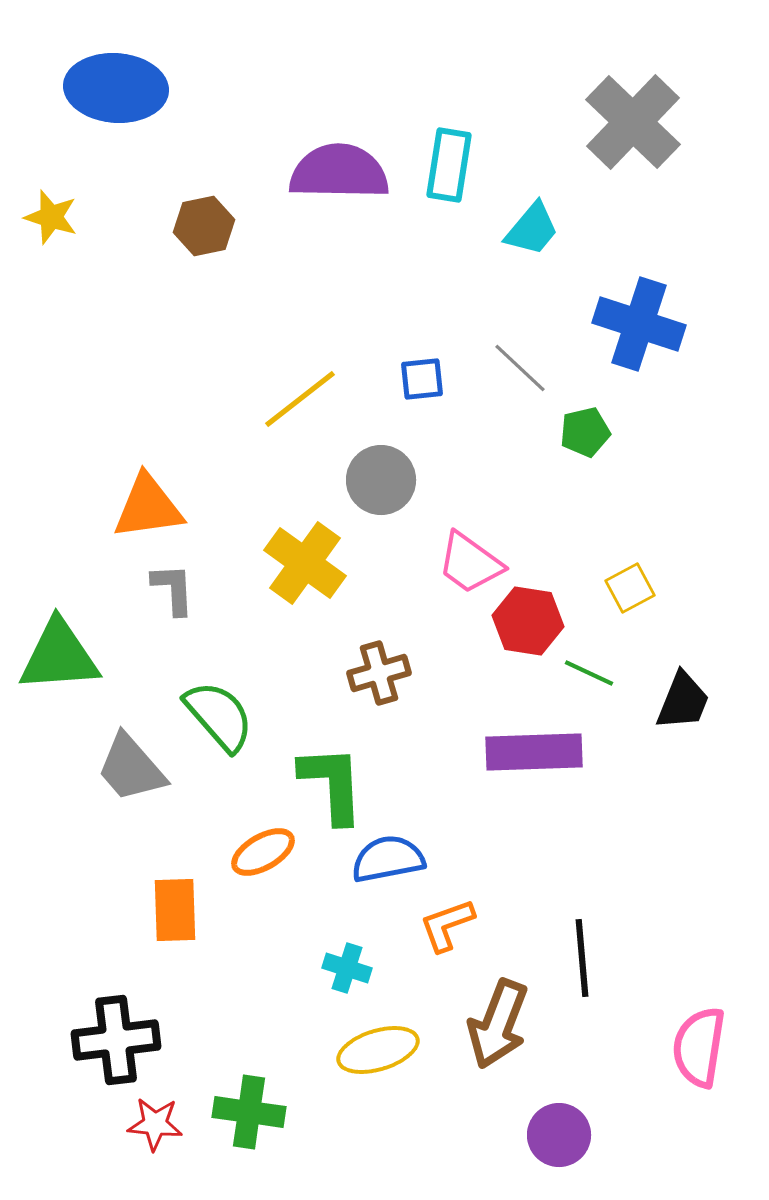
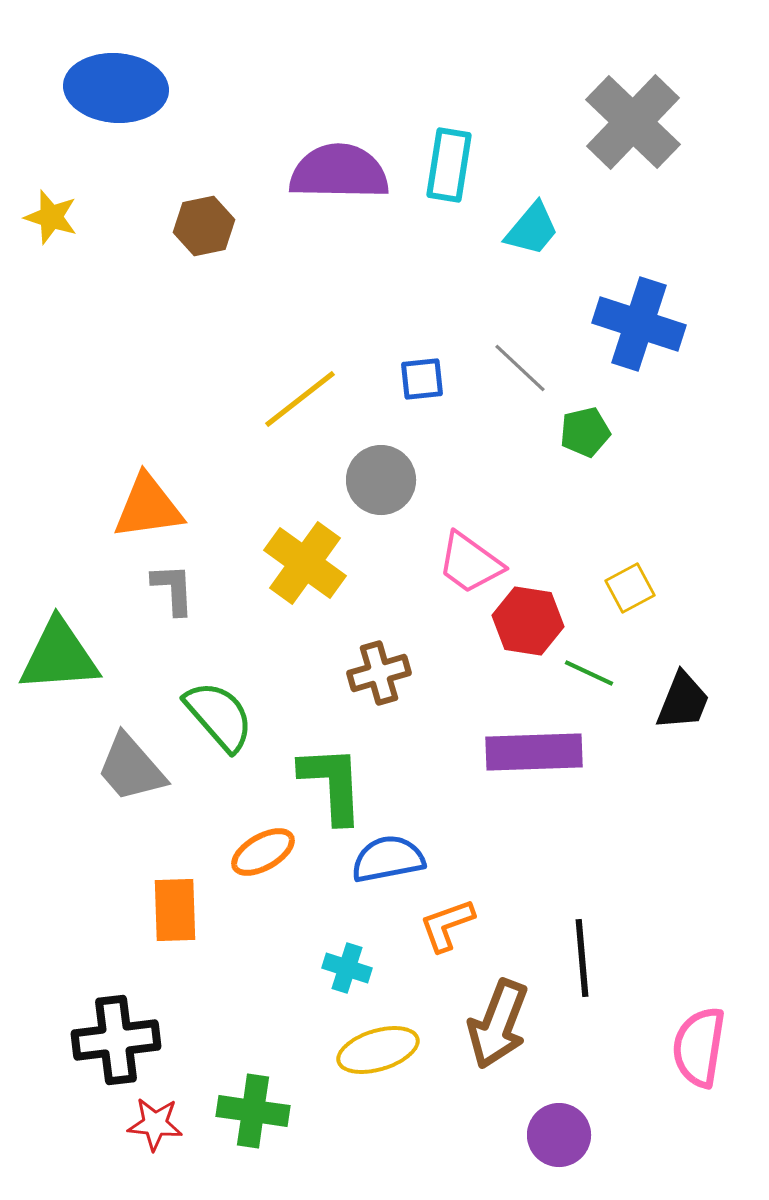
green cross: moved 4 px right, 1 px up
